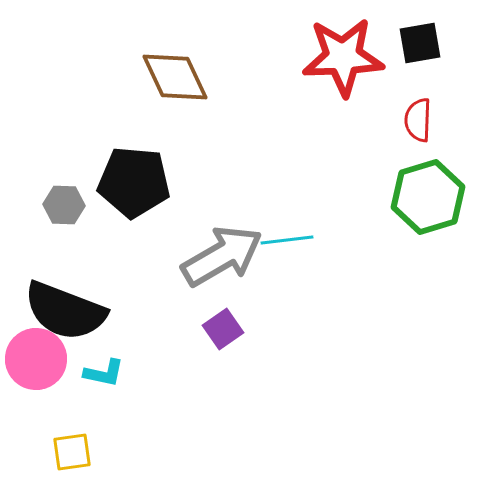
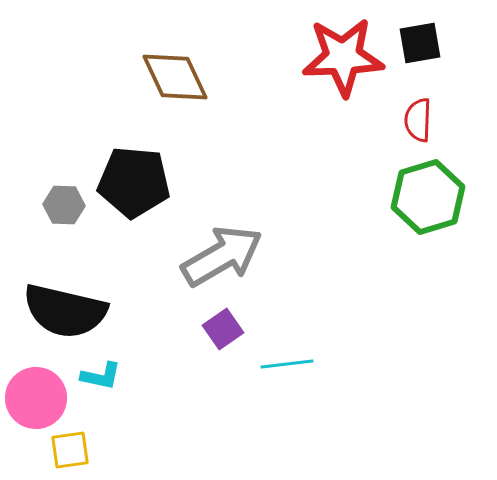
cyan line: moved 124 px down
black semicircle: rotated 8 degrees counterclockwise
pink circle: moved 39 px down
cyan L-shape: moved 3 px left, 3 px down
yellow square: moved 2 px left, 2 px up
